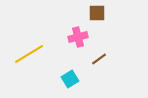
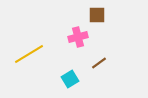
brown square: moved 2 px down
brown line: moved 4 px down
